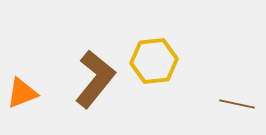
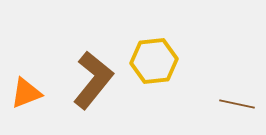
brown L-shape: moved 2 px left, 1 px down
orange triangle: moved 4 px right
